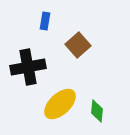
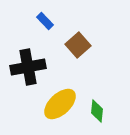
blue rectangle: rotated 54 degrees counterclockwise
